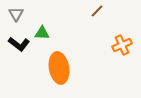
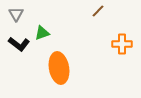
brown line: moved 1 px right
green triangle: rotated 21 degrees counterclockwise
orange cross: moved 1 px up; rotated 24 degrees clockwise
